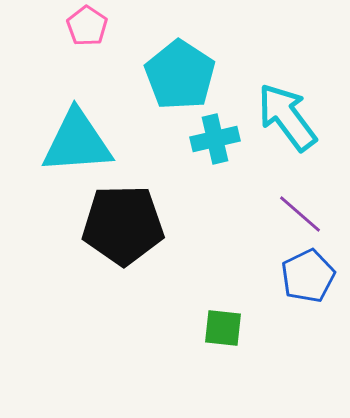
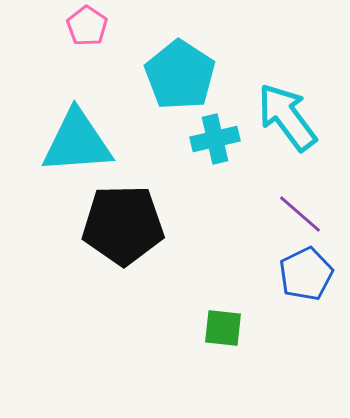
blue pentagon: moved 2 px left, 2 px up
